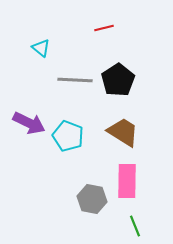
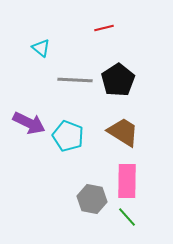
green line: moved 8 px left, 9 px up; rotated 20 degrees counterclockwise
